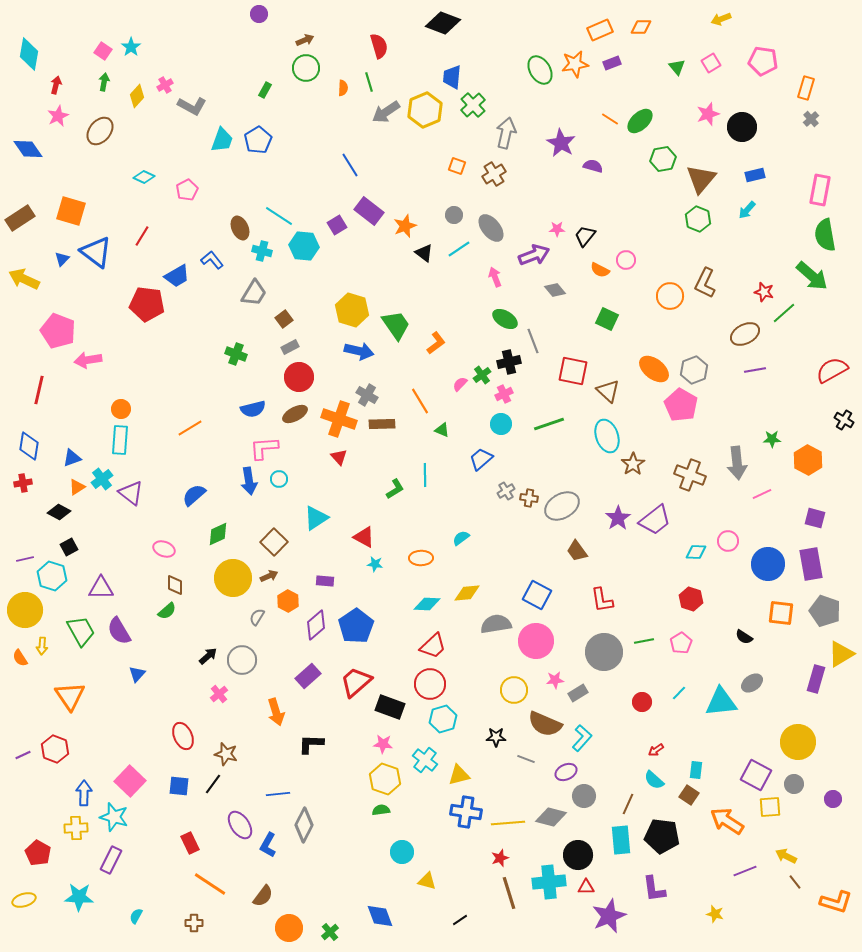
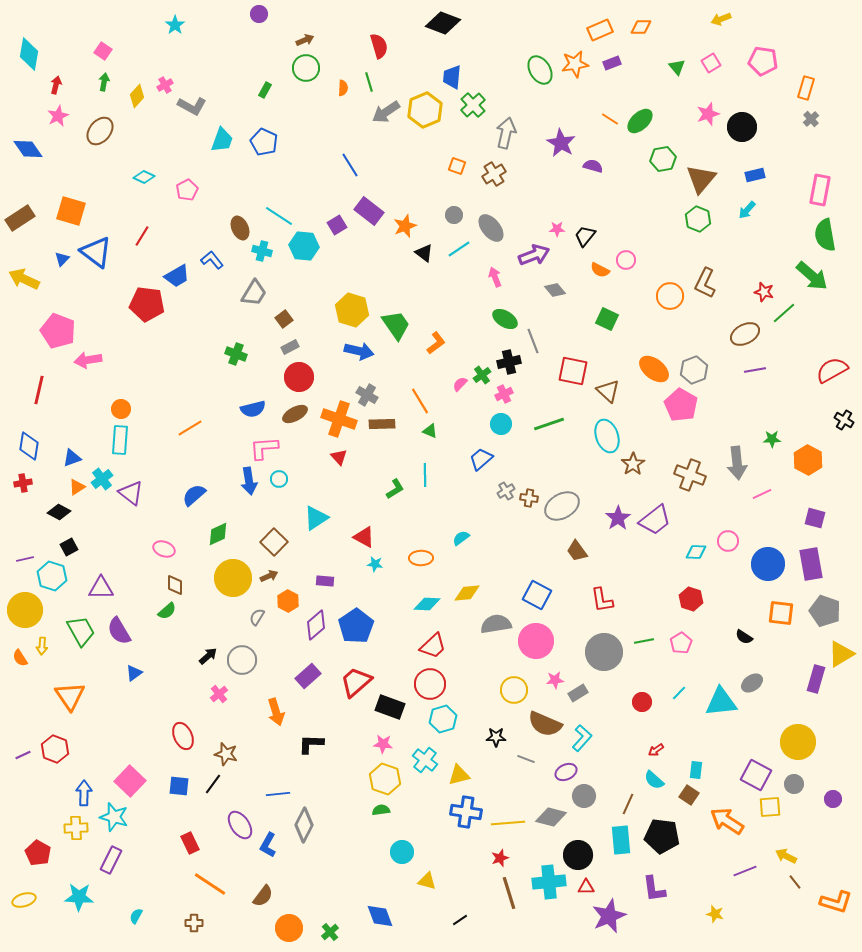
cyan star at (131, 47): moved 44 px right, 22 px up
blue pentagon at (258, 140): moved 6 px right, 2 px down; rotated 16 degrees counterclockwise
green triangle at (442, 430): moved 12 px left, 1 px down
blue triangle at (137, 674): moved 3 px left, 1 px up; rotated 12 degrees clockwise
